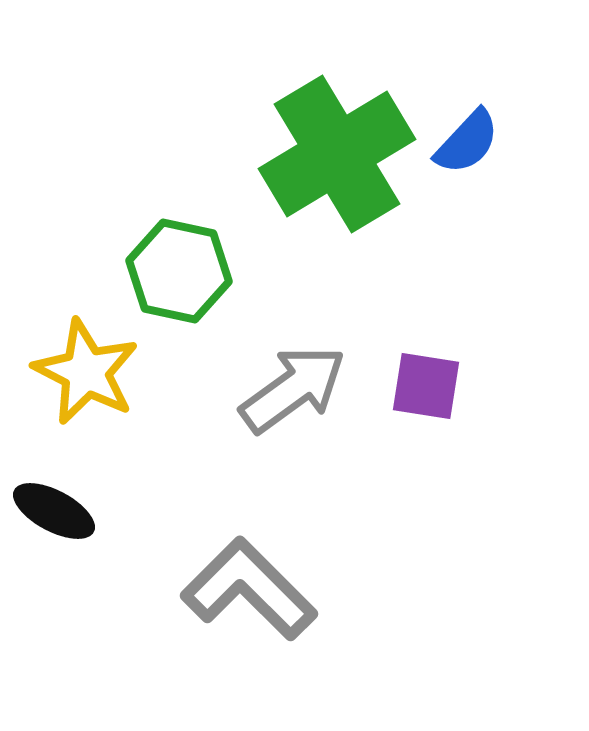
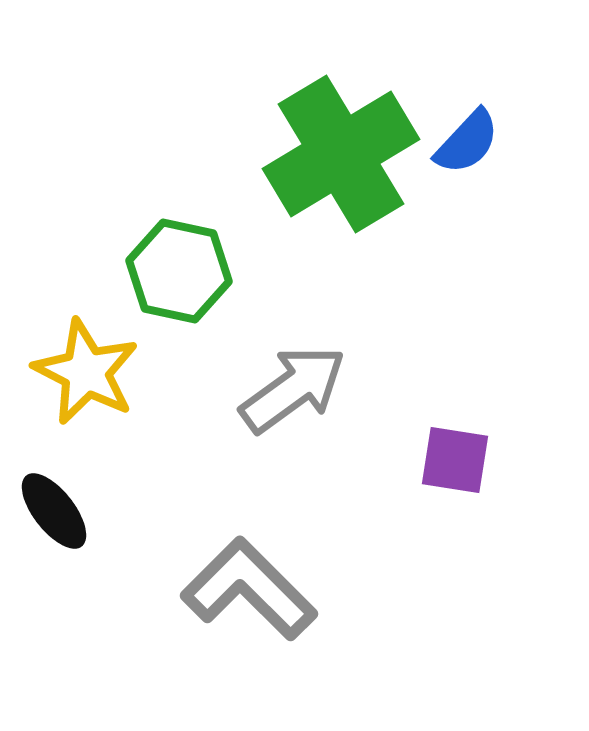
green cross: moved 4 px right
purple square: moved 29 px right, 74 px down
black ellipse: rotated 24 degrees clockwise
